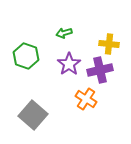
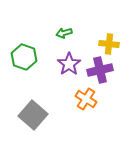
green hexagon: moved 2 px left, 1 px down
